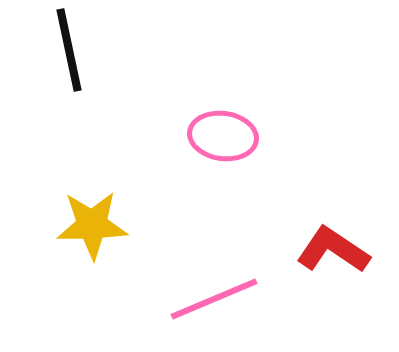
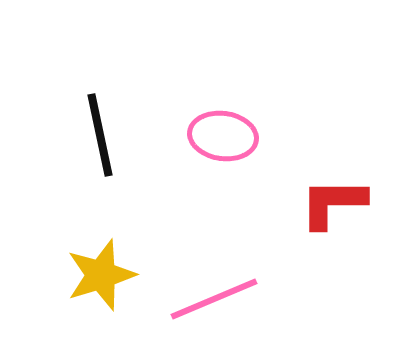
black line: moved 31 px right, 85 px down
yellow star: moved 9 px right, 50 px down; rotated 16 degrees counterclockwise
red L-shape: moved 47 px up; rotated 34 degrees counterclockwise
